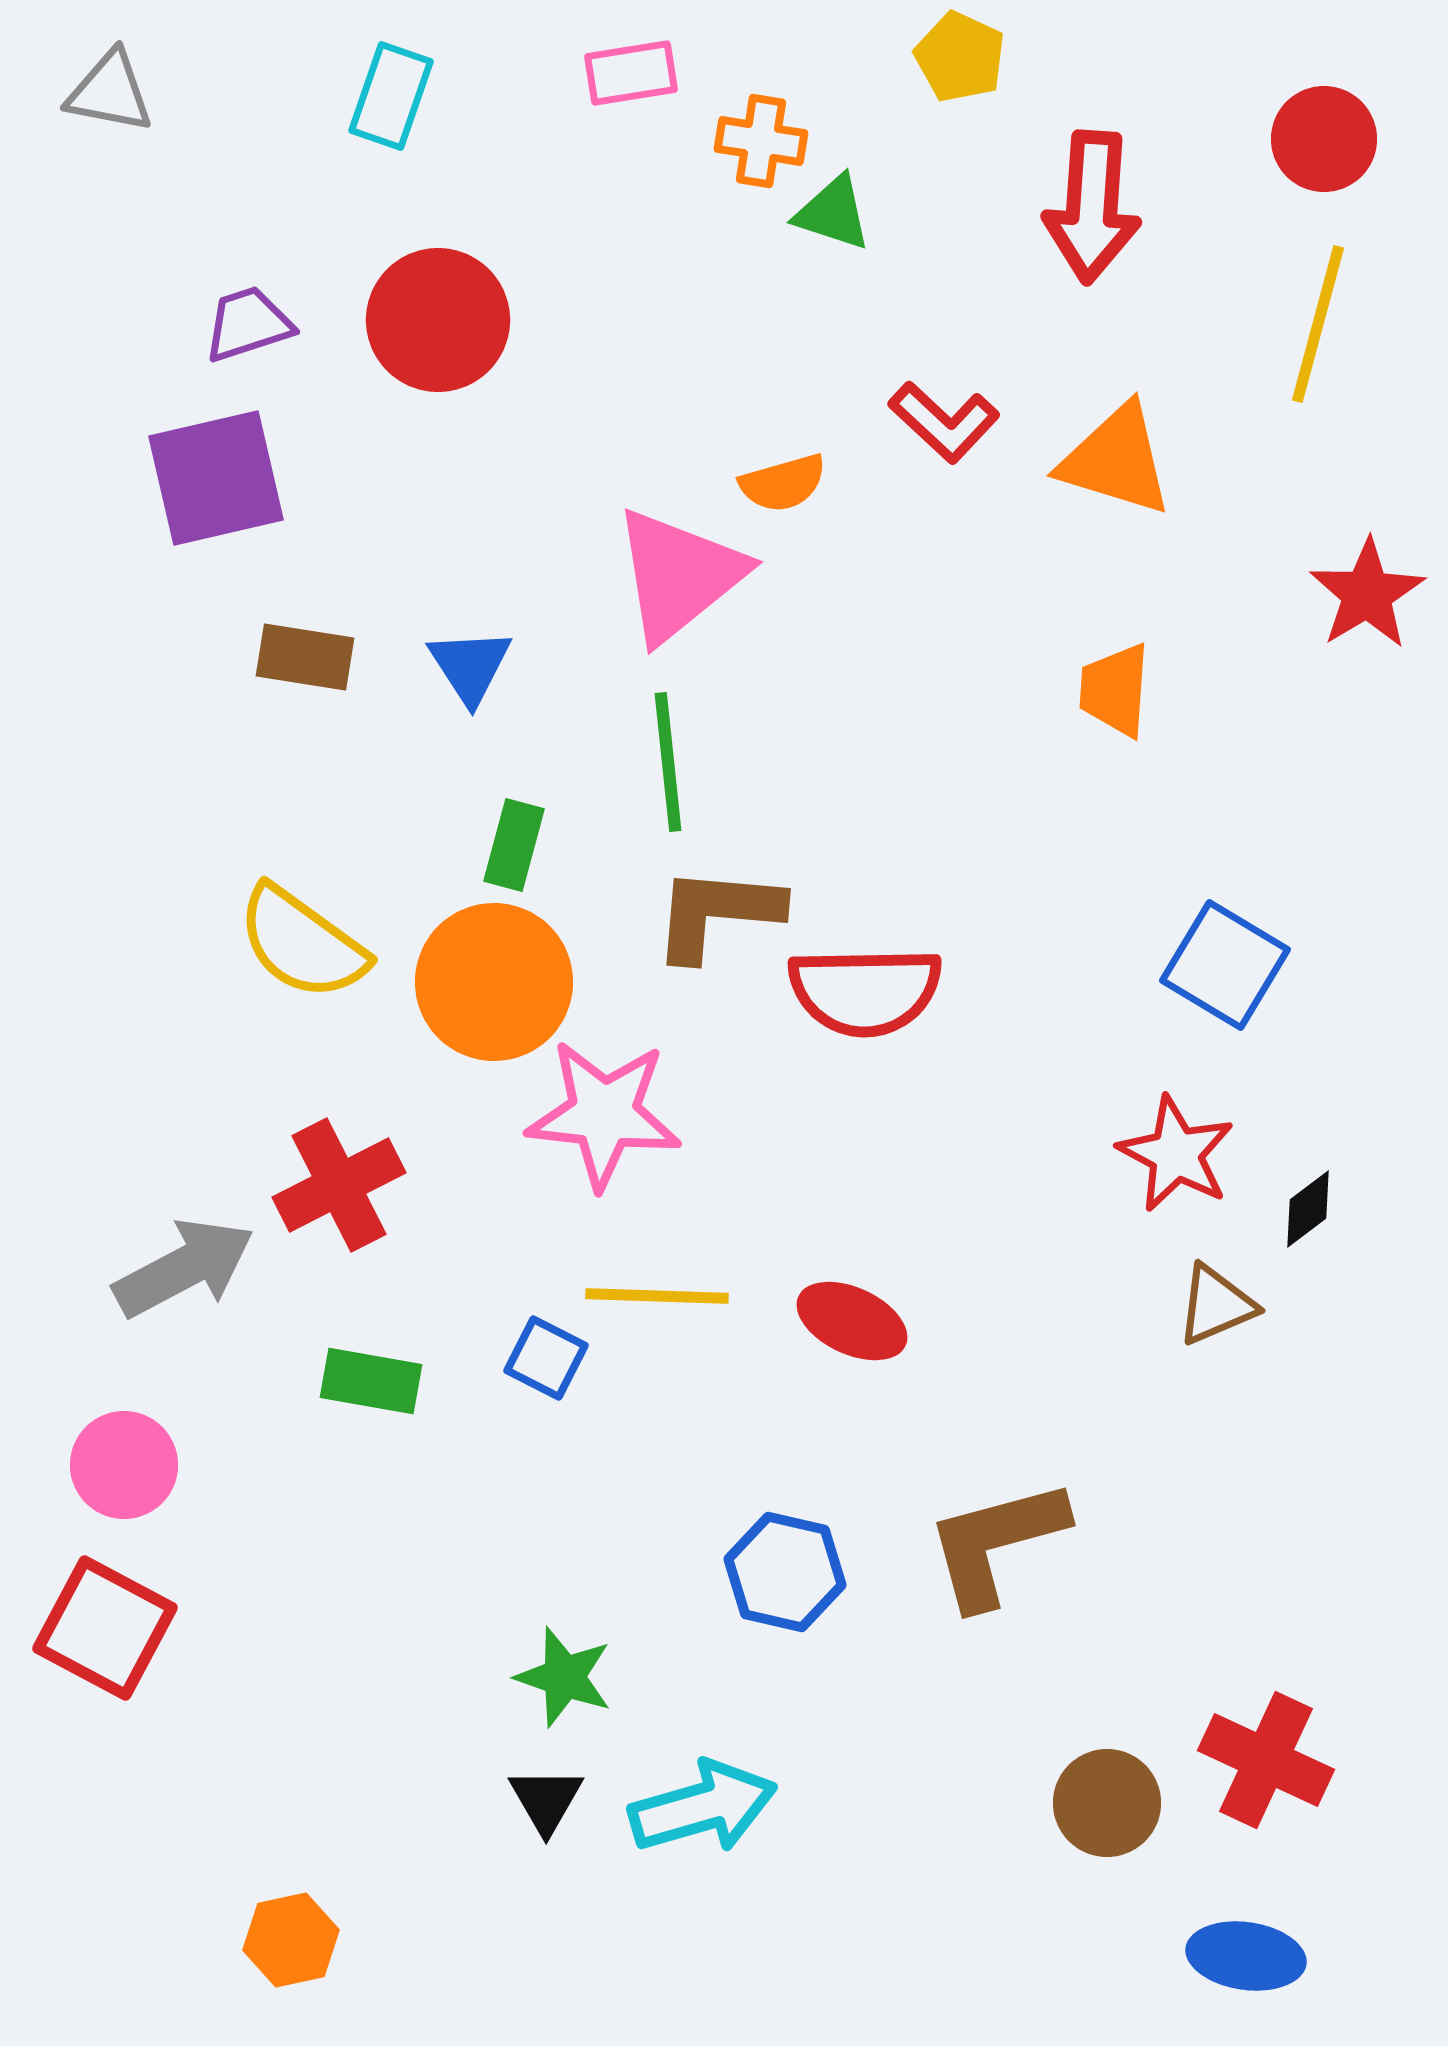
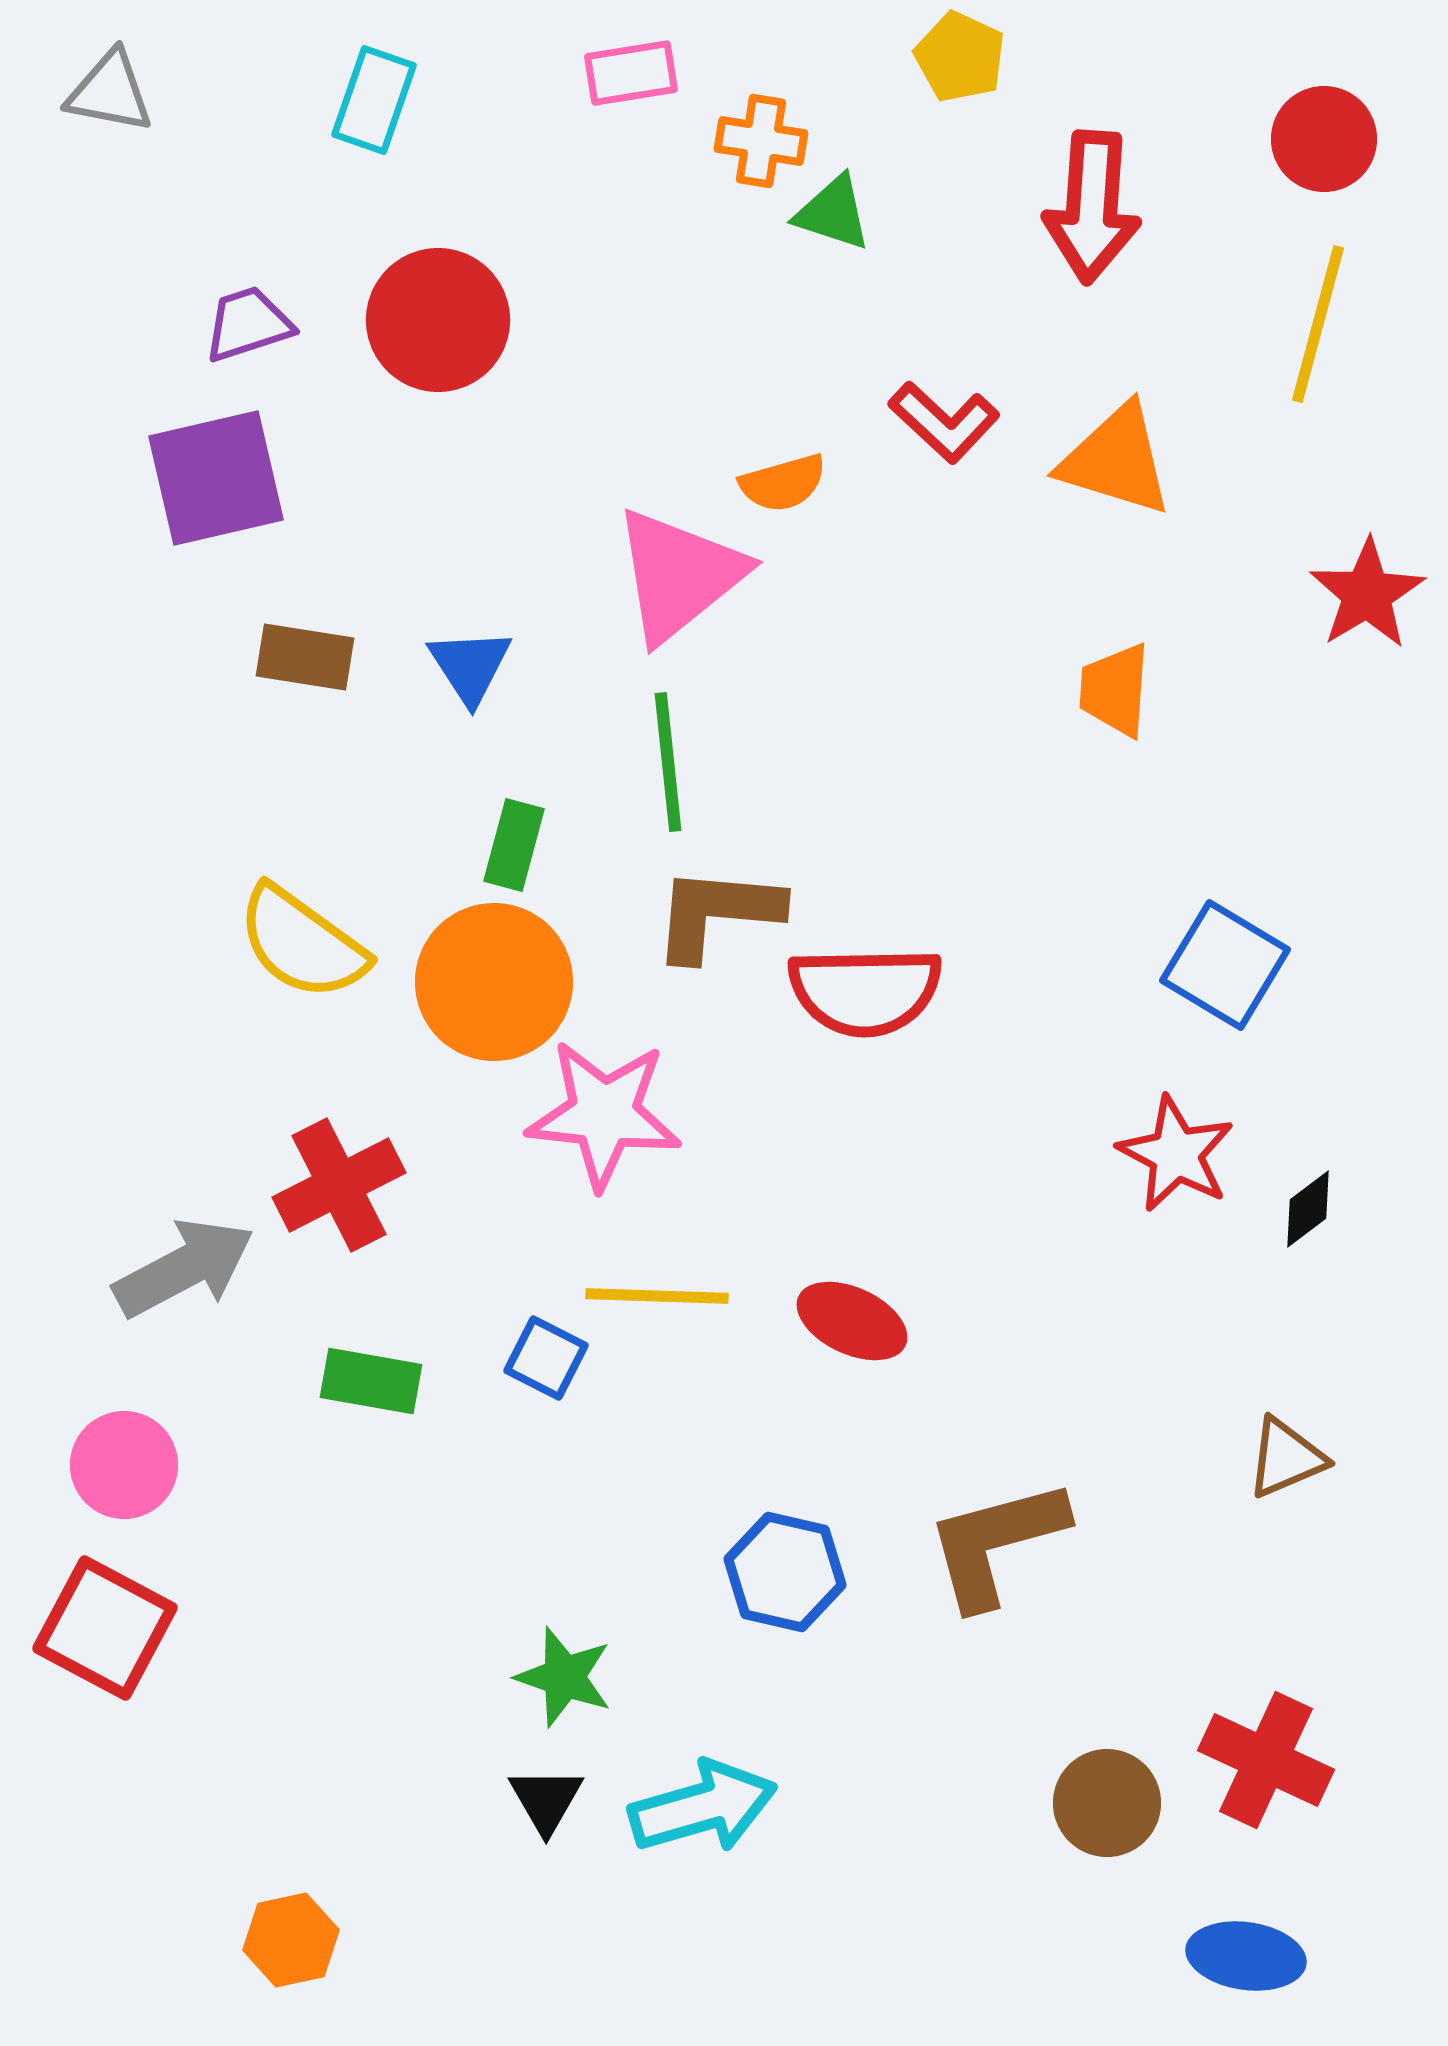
cyan rectangle at (391, 96): moved 17 px left, 4 px down
brown triangle at (1216, 1305): moved 70 px right, 153 px down
